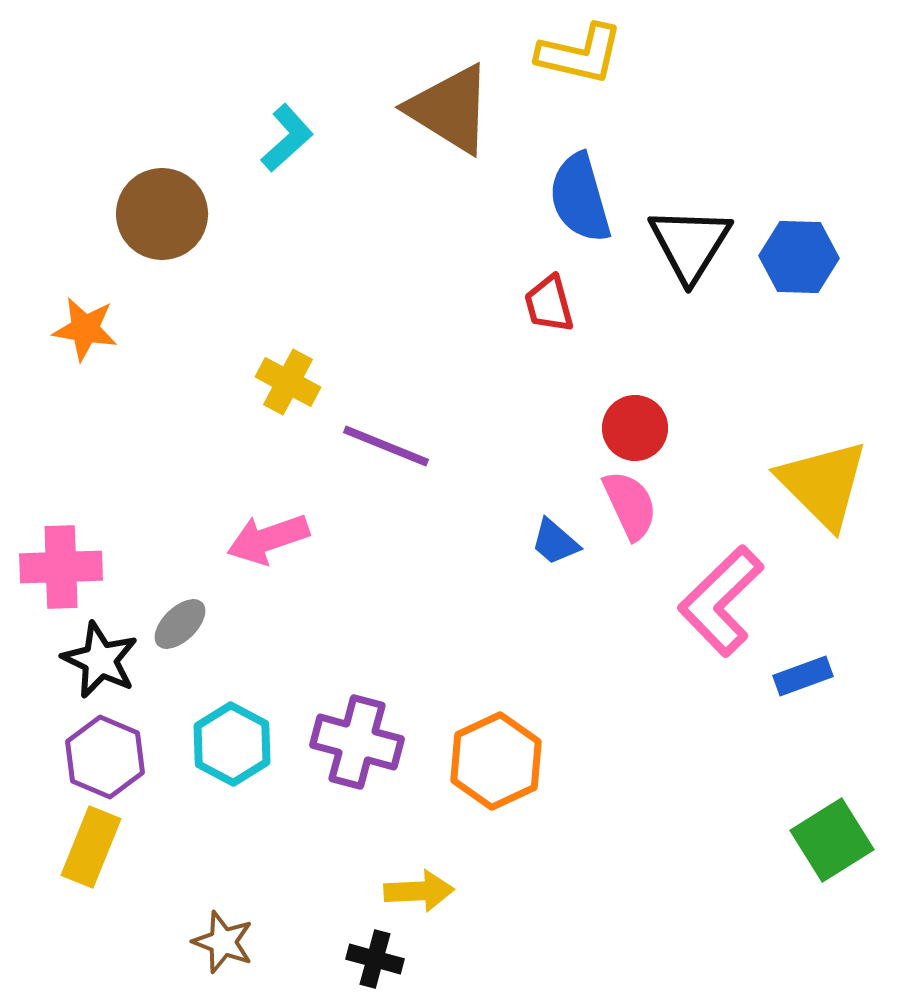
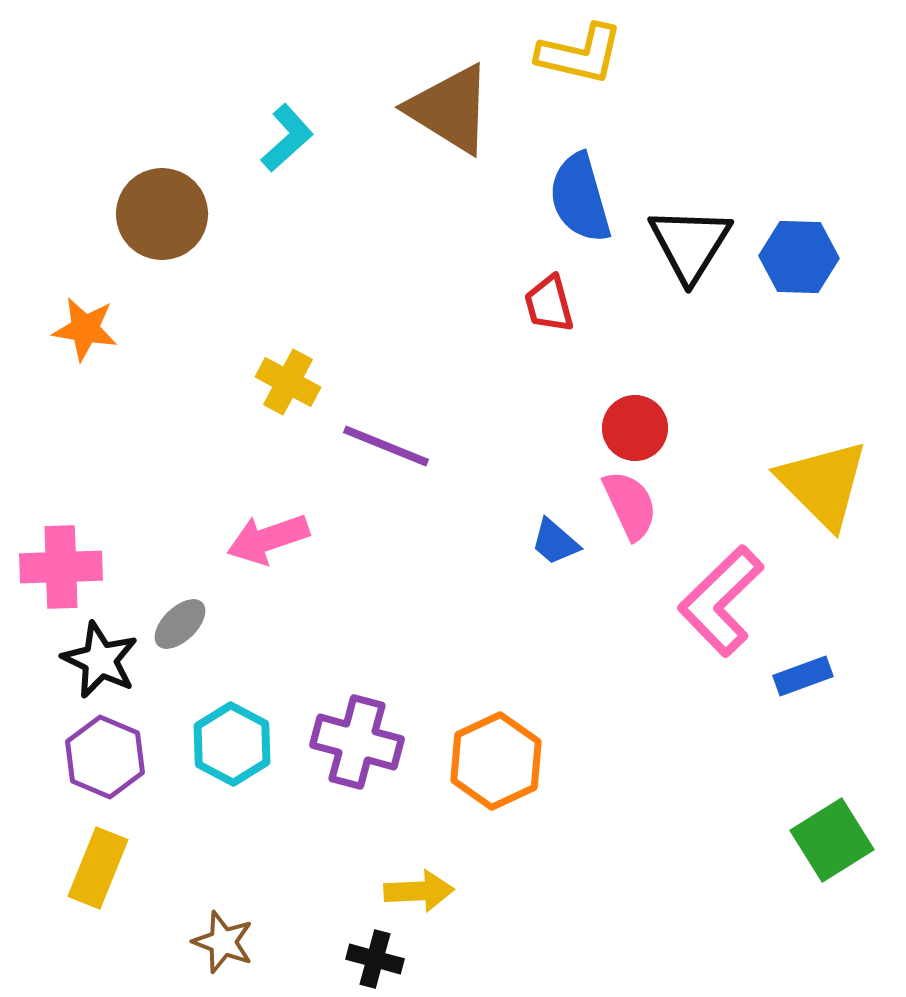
yellow rectangle: moved 7 px right, 21 px down
